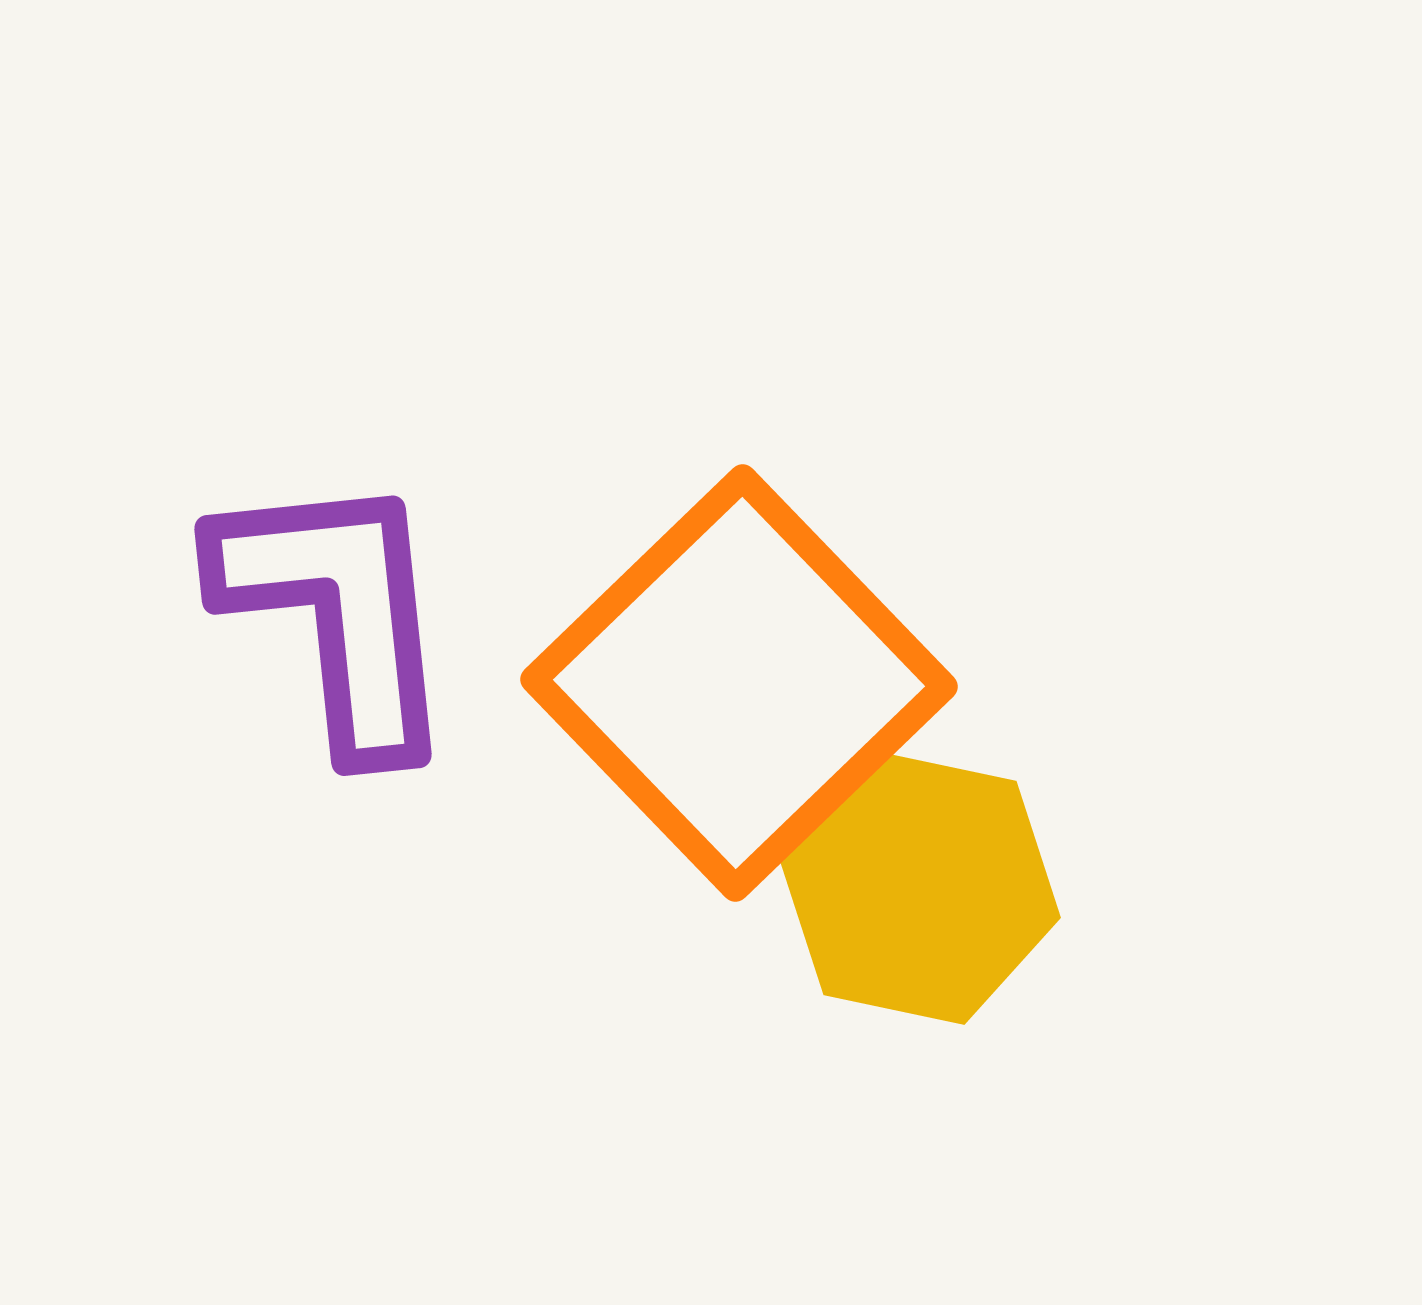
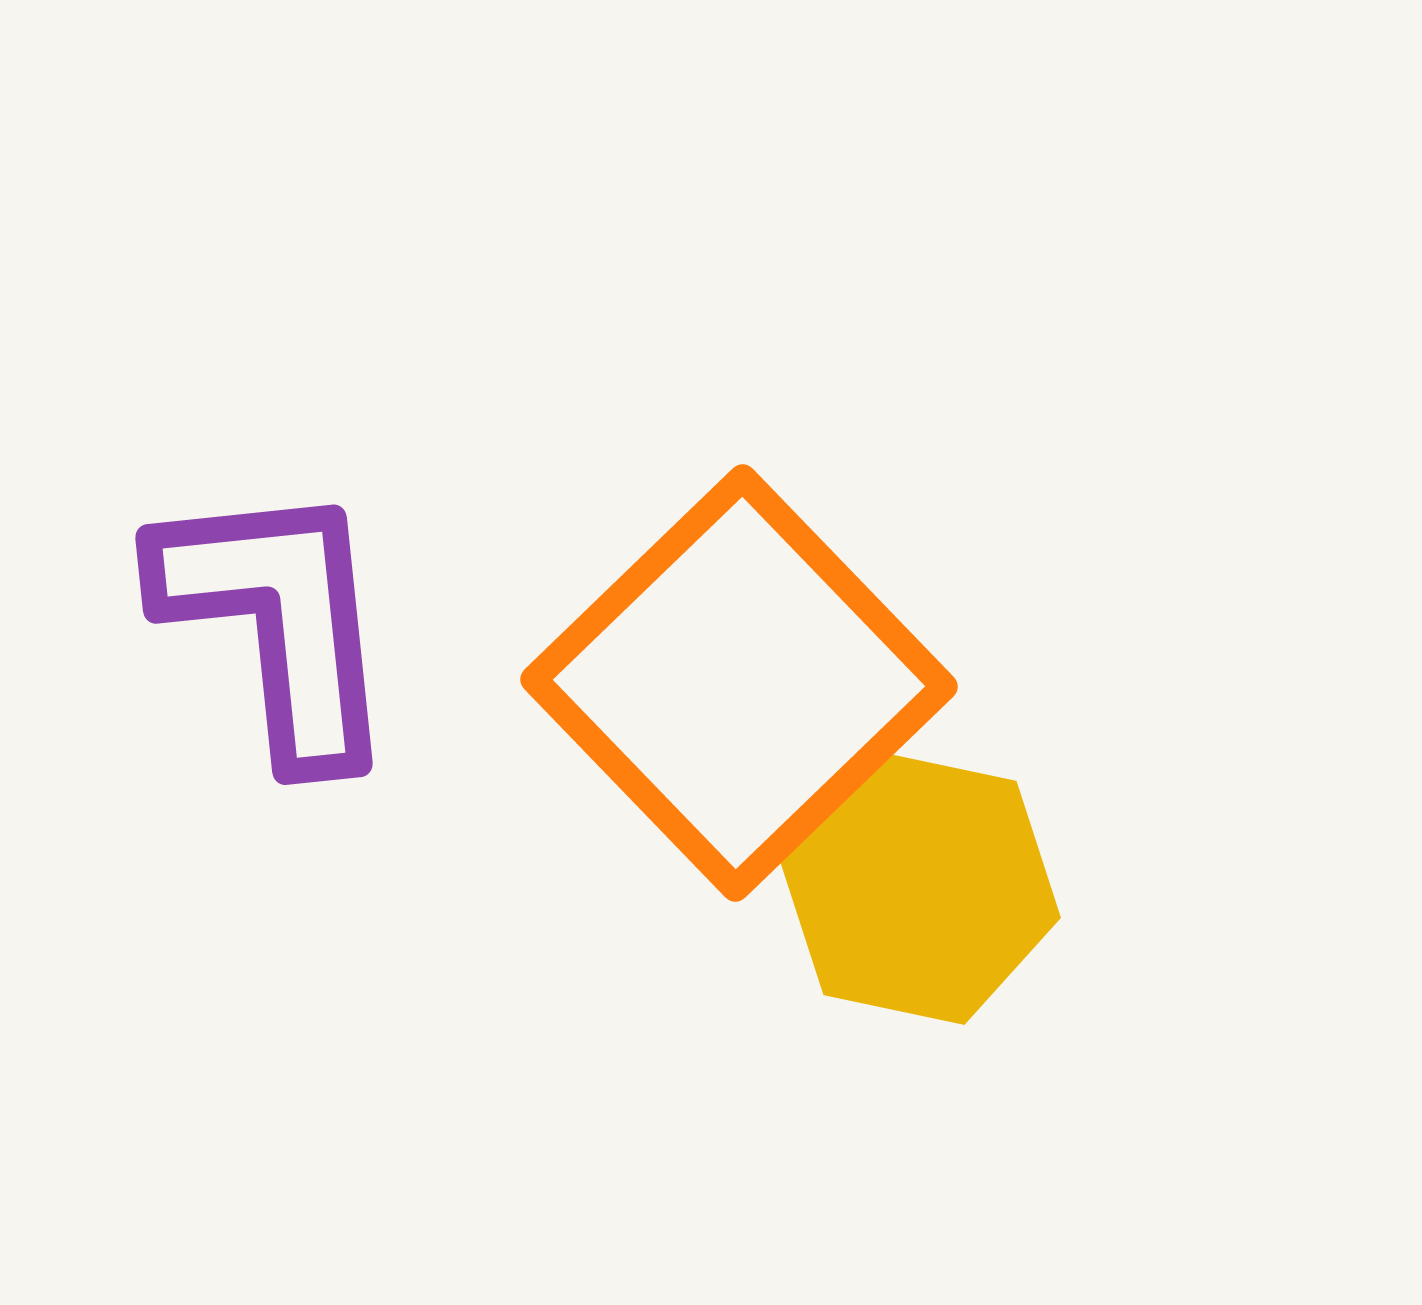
purple L-shape: moved 59 px left, 9 px down
